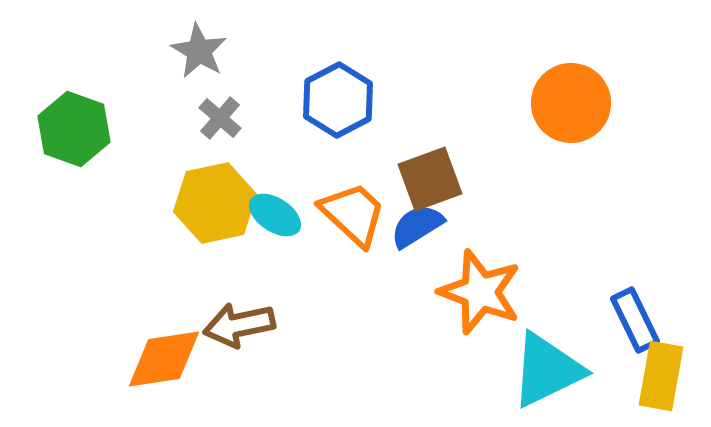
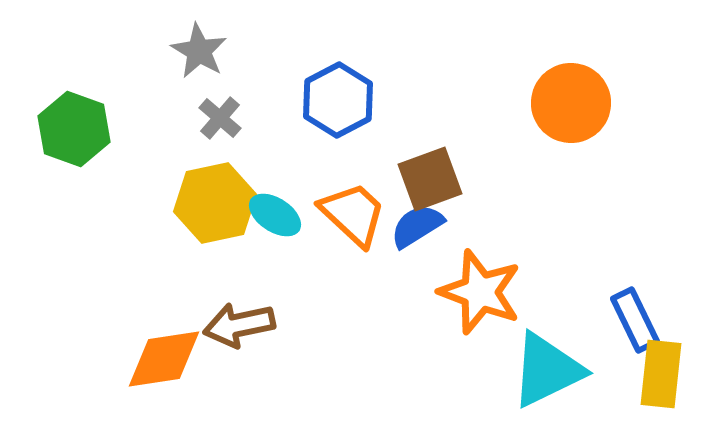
yellow rectangle: moved 2 px up; rotated 4 degrees counterclockwise
